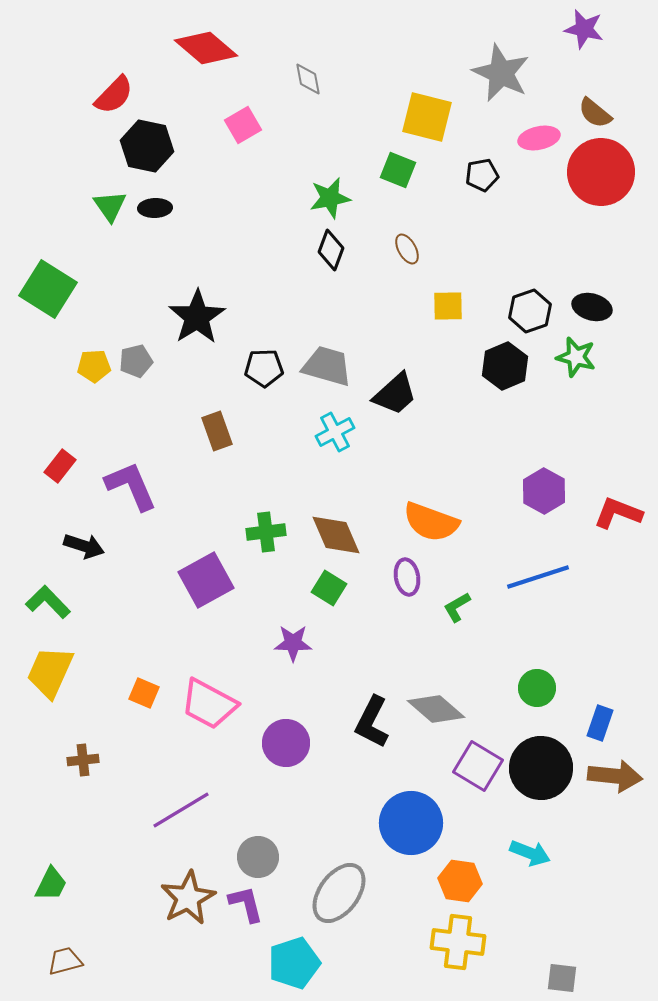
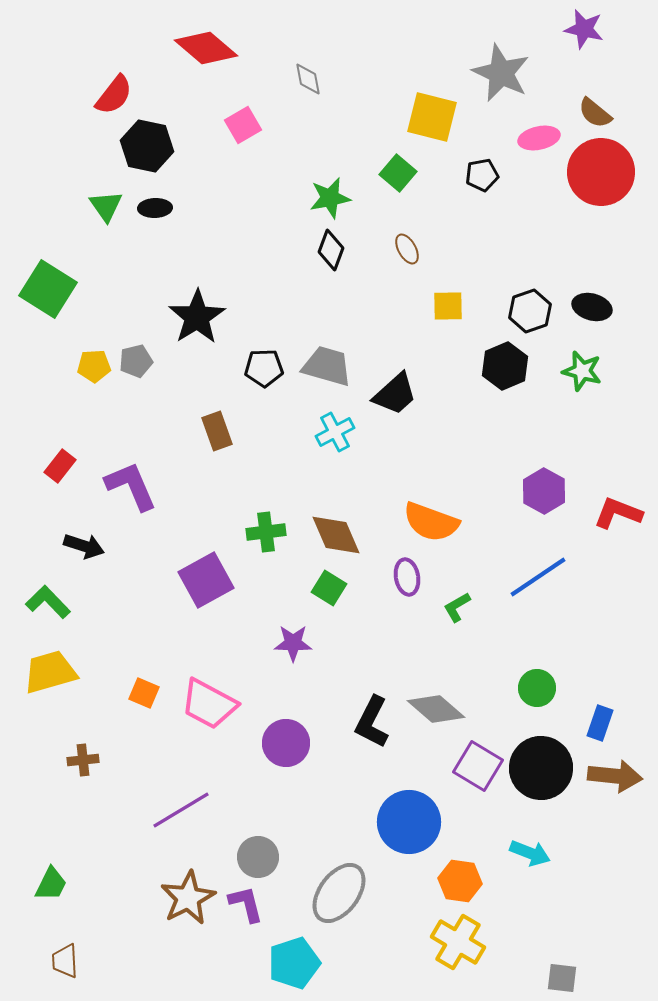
red semicircle at (114, 95): rotated 6 degrees counterclockwise
yellow square at (427, 117): moved 5 px right
green square at (398, 170): moved 3 px down; rotated 18 degrees clockwise
green triangle at (110, 206): moved 4 px left
green star at (576, 357): moved 6 px right, 14 px down
blue line at (538, 577): rotated 16 degrees counterclockwise
yellow trapezoid at (50, 672): rotated 50 degrees clockwise
blue circle at (411, 823): moved 2 px left, 1 px up
yellow cross at (458, 942): rotated 24 degrees clockwise
brown trapezoid at (65, 961): rotated 78 degrees counterclockwise
